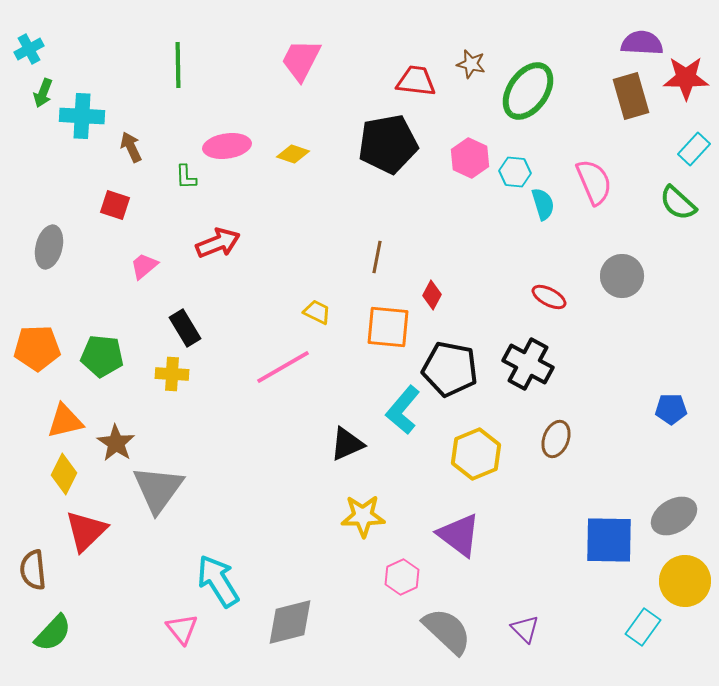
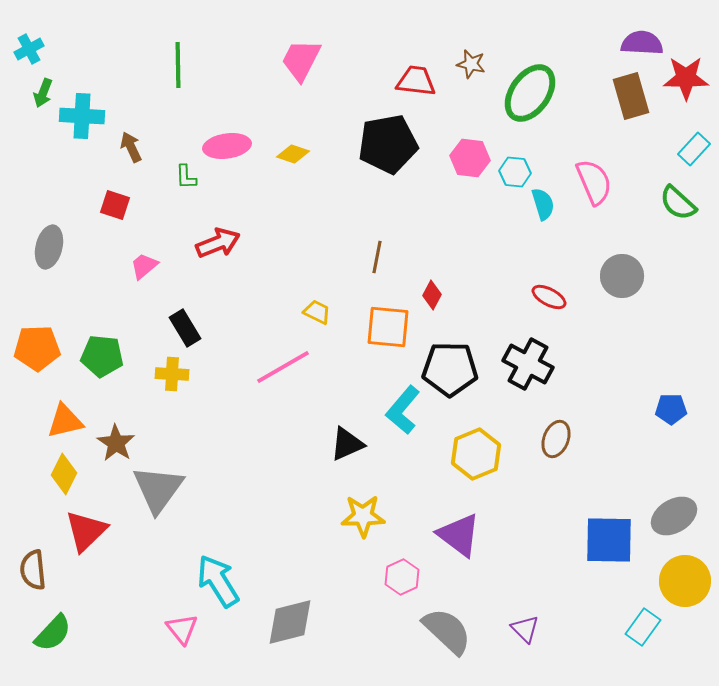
green ellipse at (528, 91): moved 2 px right, 2 px down
pink hexagon at (470, 158): rotated 18 degrees counterclockwise
black pentagon at (450, 369): rotated 10 degrees counterclockwise
